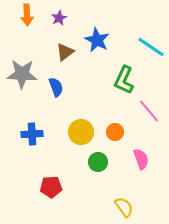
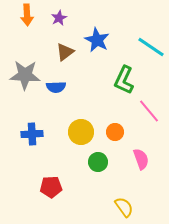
gray star: moved 3 px right, 1 px down
blue semicircle: rotated 108 degrees clockwise
